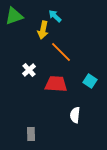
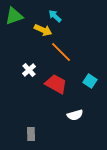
yellow arrow: rotated 78 degrees counterclockwise
red trapezoid: rotated 25 degrees clockwise
white semicircle: rotated 112 degrees counterclockwise
